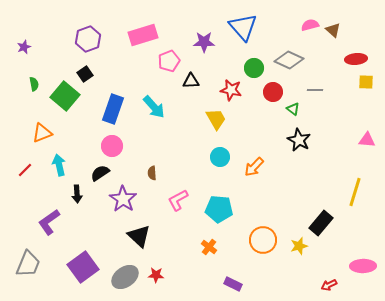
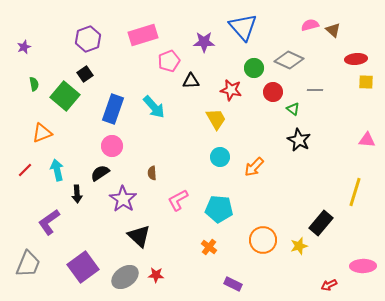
cyan arrow at (59, 165): moved 2 px left, 5 px down
